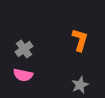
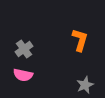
gray star: moved 5 px right
